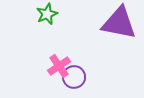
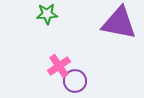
green star: rotated 20 degrees clockwise
purple circle: moved 1 px right, 4 px down
